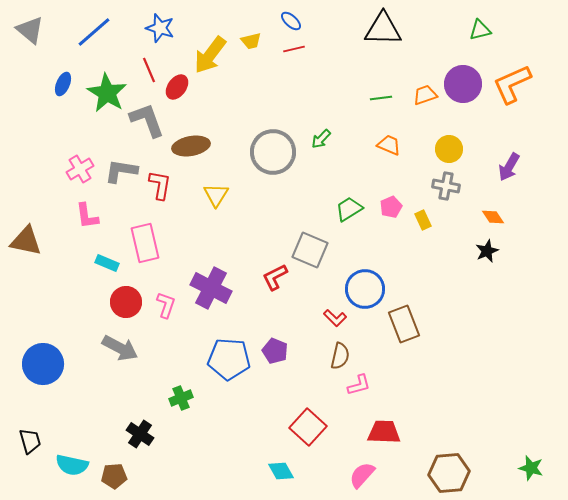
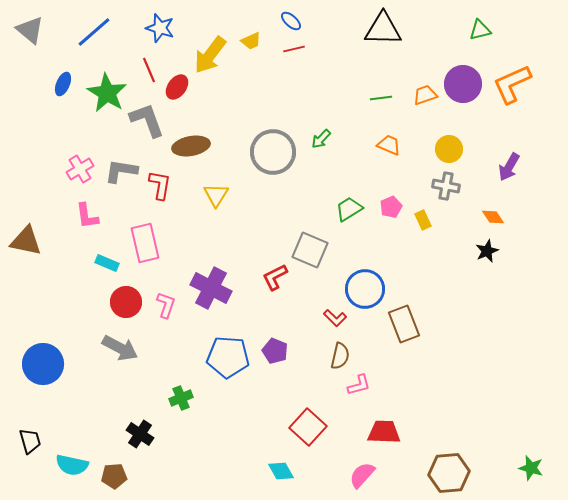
yellow trapezoid at (251, 41): rotated 10 degrees counterclockwise
blue pentagon at (229, 359): moved 1 px left, 2 px up
